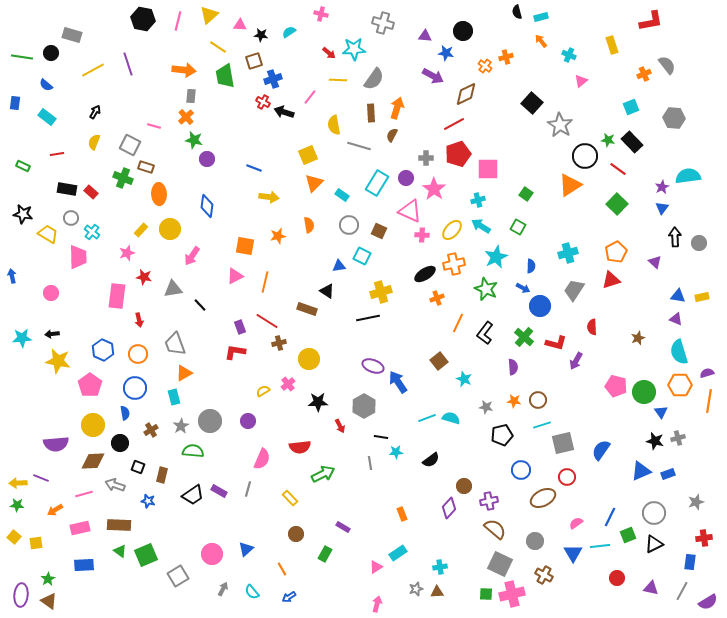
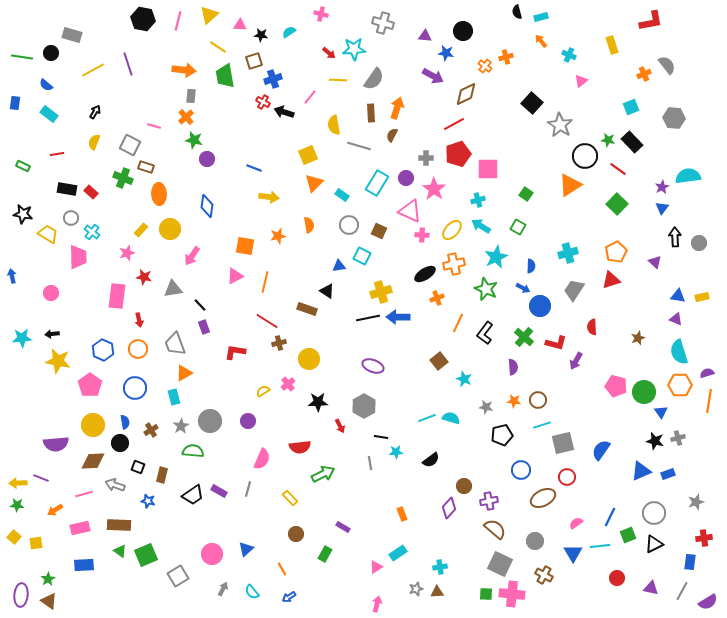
cyan rectangle at (47, 117): moved 2 px right, 3 px up
purple rectangle at (240, 327): moved 36 px left
orange circle at (138, 354): moved 5 px up
blue arrow at (398, 382): moved 65 px up; rotated 55 degrees counterclockwise
blue semicircle at (125, 413): moved 9 px down
pink cross at (512, 594): rotated 20 degrees clockwise
